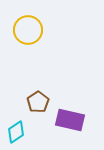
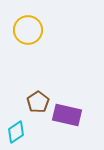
purple rectangle: moved 3 px left, 5 px up
